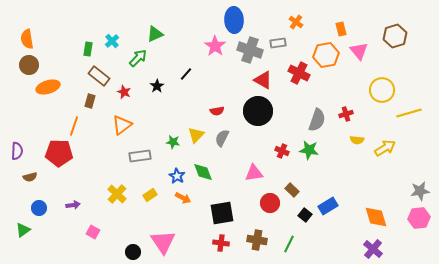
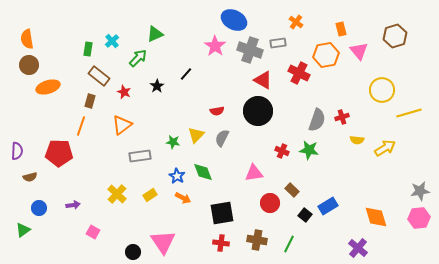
blue ellipse at (234, 20): rotated 60 degrees counterclockwise
red cross at (346, 114): moved 4 px left, 3 px down
orange line at (74, 126): moved 7 px right
purple cross at (373, 249): moved 15 px left, 1 px up
